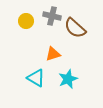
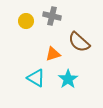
brown semicircle: moved 4 px right, 14 px down
cyan star: rotated 12 degrees counterclockwise
